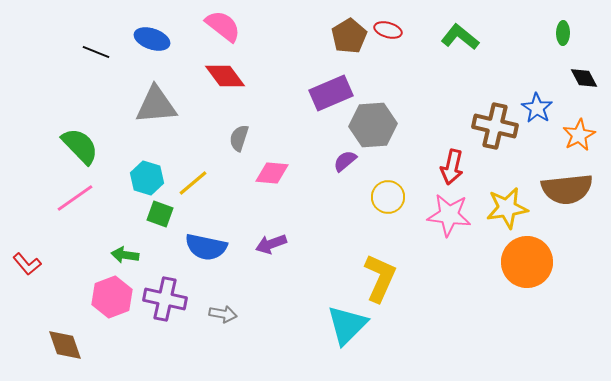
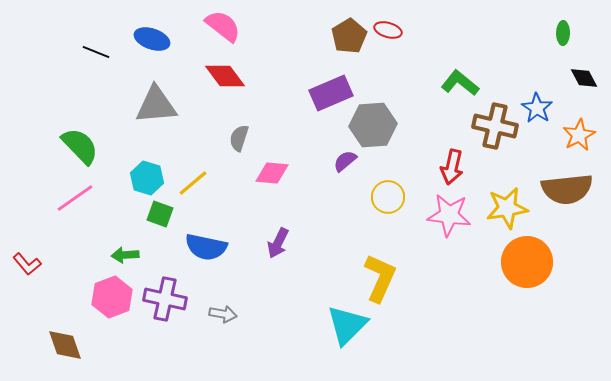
green L-shape: moved 46 px down
purple arrow: moved 7 px right, 1 px up; rotated 44 degrees counterclockwise
green arrow: rotated 12 degrees counterclockwise
